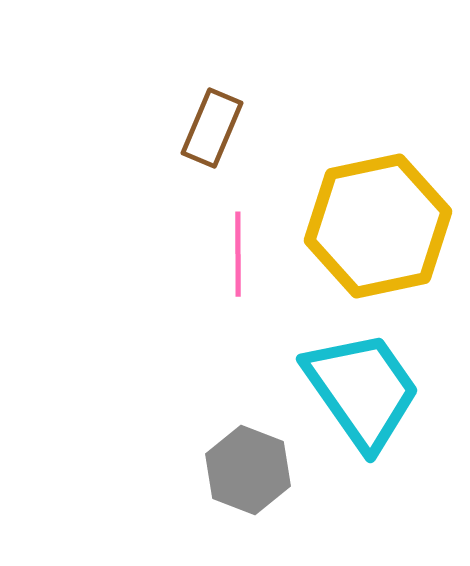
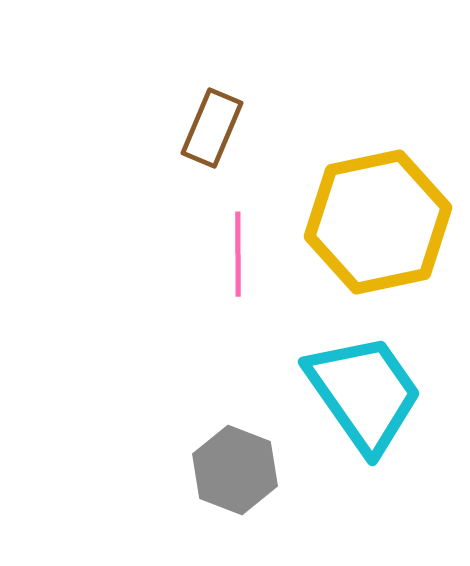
yellow hexagon: moved 4 px up
cyan trapezoid: moved 2 px right, 3 px down
gray hexagon: moved 13 px left
